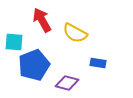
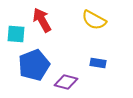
yellow semicircle: moved 19 px right, 13 px up
cyan square: moved 2 px right, 8 px up
purple diamond: moved 1 px left, 1 px up
